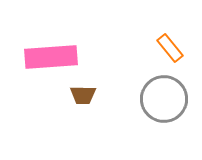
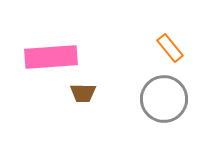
brown trapezoid: moved 2 px up
